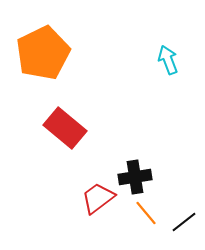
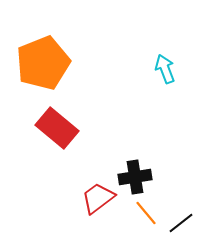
orange pentagon: moved 10 px down; rotated 4 degrees clockwise
cyan arrow: moved 3 px left, 9 px down
red rectangle: moved 8 px left
black line: moved 3 px left, 1 px down
